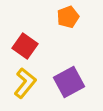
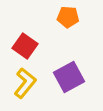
orange pentagon: rotated 25 degrees clockwise
purple square: moved 5 px up
